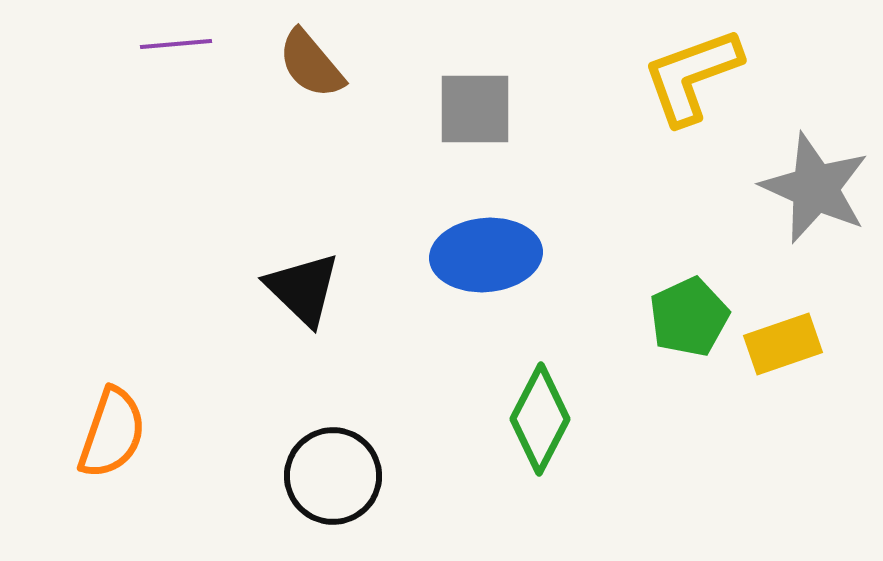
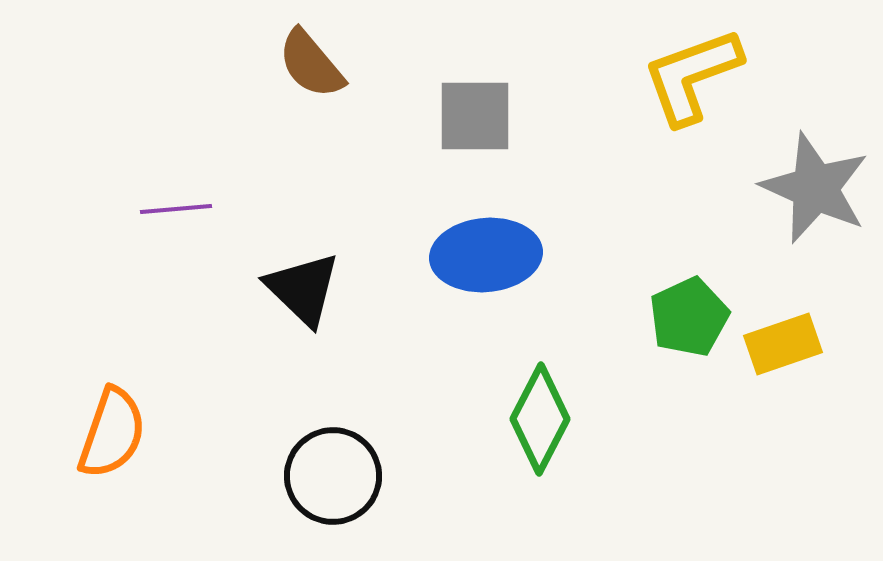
purple line: moved 165 px down
gray square: moved 7 px down
